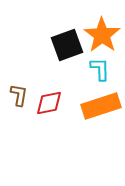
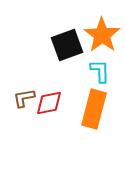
cyan L-shape: moved 2 px down
brown L-shape: moved 5 px right, 3 px down; rotated 110 degrees counterclockwise
orange rectangle: moved 7 px left, 3 px down; rotated 57 degrees counterclockwise
